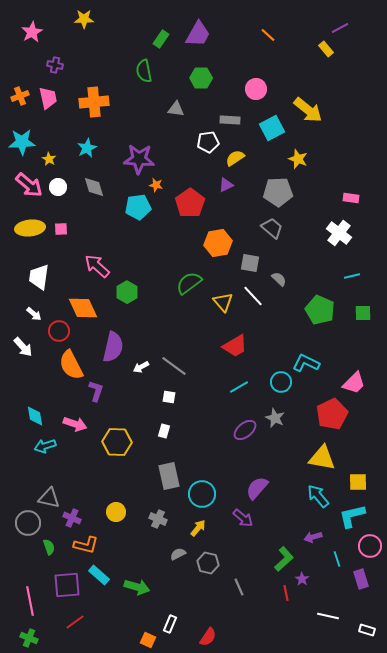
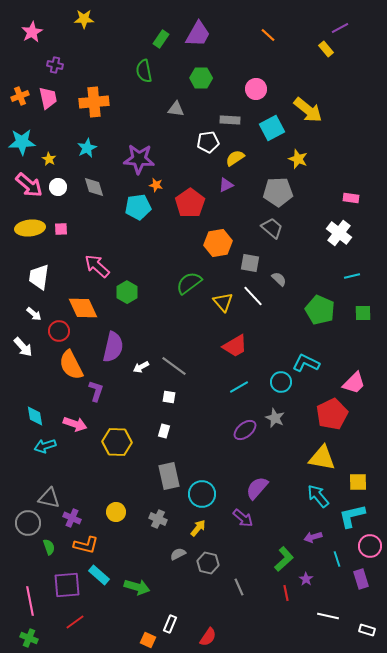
purple star at (302, 579): moved 4 px right
